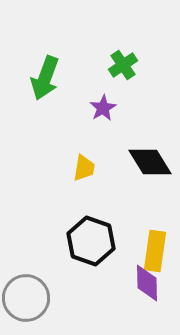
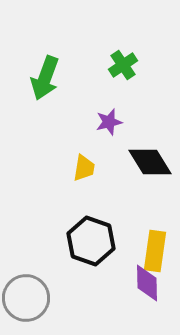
purple star: moved 6 px right, 14 px down; rotated 16 degrees clockwise
